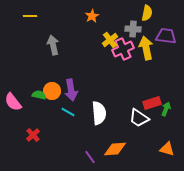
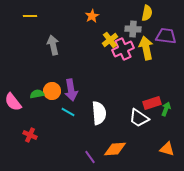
green semicircle: moved 2 px left, 1 px up; rotated 24 degrees counterclockwise
red cross: moved 3 px left; rotated 24 degrees counterclockwise
